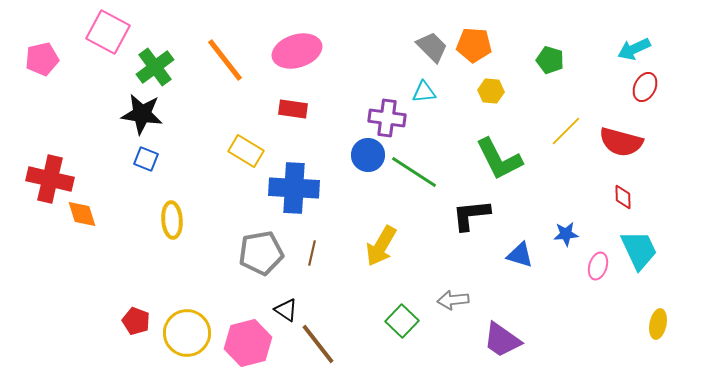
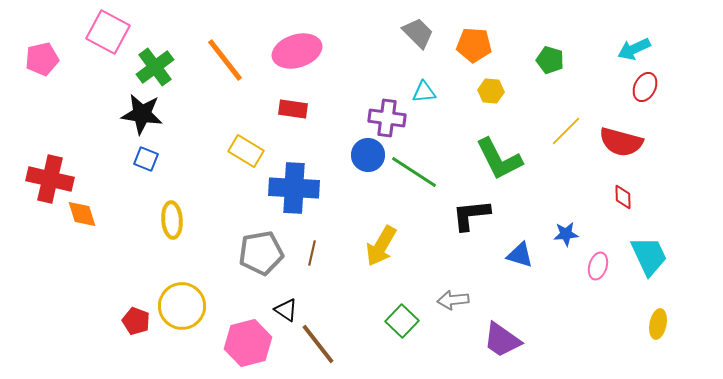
gray trapezoid at (432, 47): moved 14 px left, 14 px up
cyan trapezoid at (639, 250): moved 10 px right, 6 px down
yellow circle at (187, 333): moved 5 px left, 27 px up
